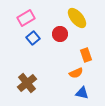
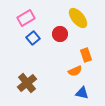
yellow ellipse: moved 1 px right
orange semicircle: moved 1 px left, 2 px up
